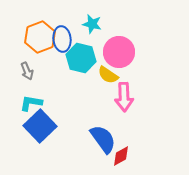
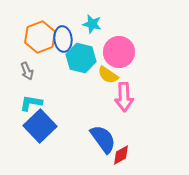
blue ellipse: moved 1 px right
red diamond: moved 1 px up
